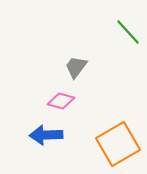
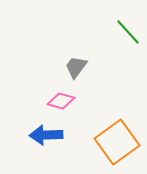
orange square: moved 1 px left, 2 px up; rotated 6 degrees counterclockwise
